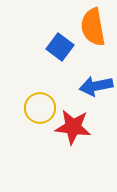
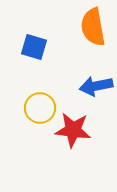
blue square: moved 26 px left; rotated 20 degrees counterclockwise
red star: moved 3 px down
